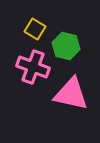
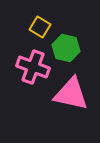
yellow square: moved 5 px right, 2 px up
green hexagon: moved 2 px down
